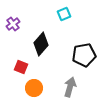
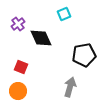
purple cross: moved 5 px right
black diamond: moved 6 px up; rotated 65 degrees counterclockwise
orange circle: moved 16 px left, 3 px down
